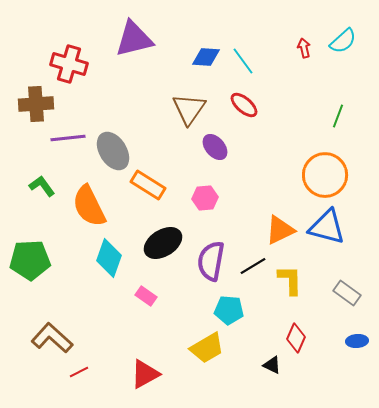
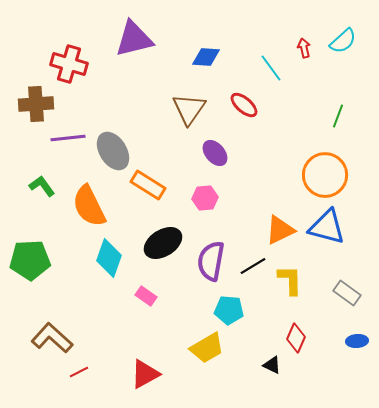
cyan line: moved 28 px right, 7 px down
purple ellipse: moved 6 px down
